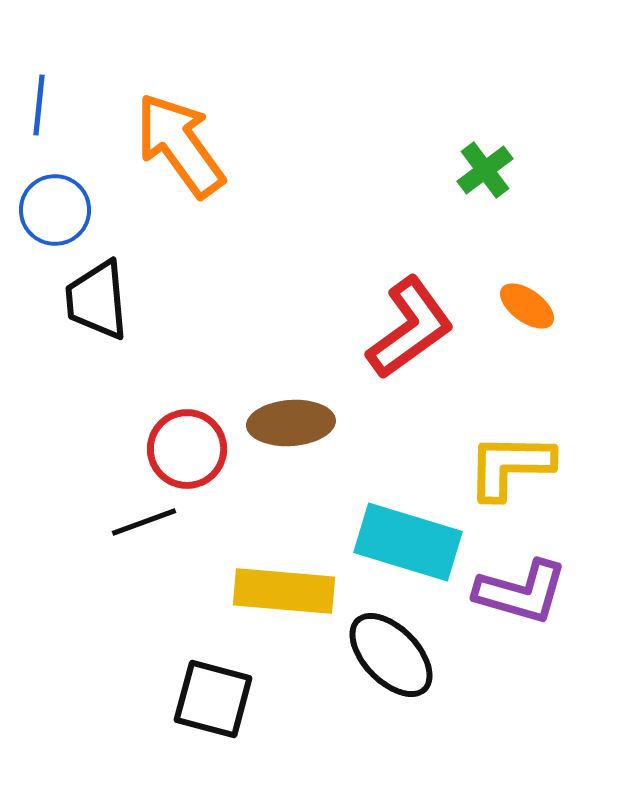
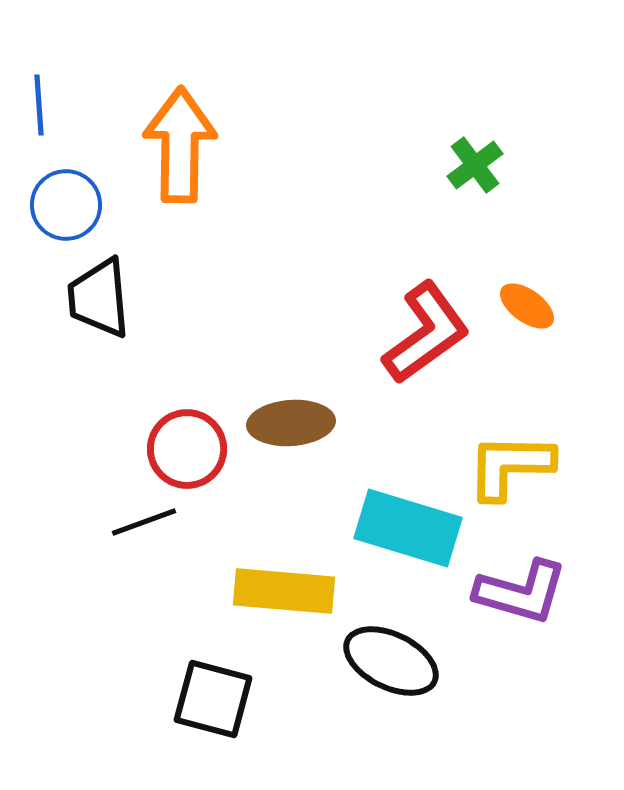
blue line: rotated 10 degrees counterclockwise
orange arrow: rotated 37 degrees clockwise
green cross: moved 10 px left, 5 px up
blue circle: moved 11 px right, 5 px up
black trapezoid: moved 2 px right, 2 px up
red L-shape: moved 16 px right, 5 px down
cyan rectangle: moved 14 px up
black ellipse: moved 6 px down; rotated 20 degrees counterclockwise
